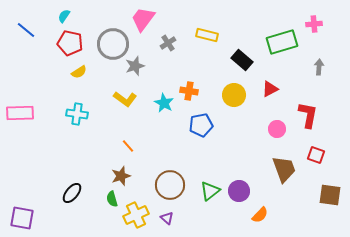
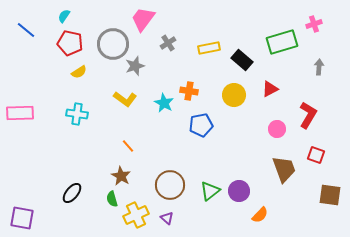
pink cross: rotated 14 degrees counterclockwise
yellow rectangle: moved 2 px right, 13 px down; rotated 25 degrees counterclockwise
red L-shape: rotated 20 degrees clockwise
brown star: rotated 24 degrees counterclockwise
